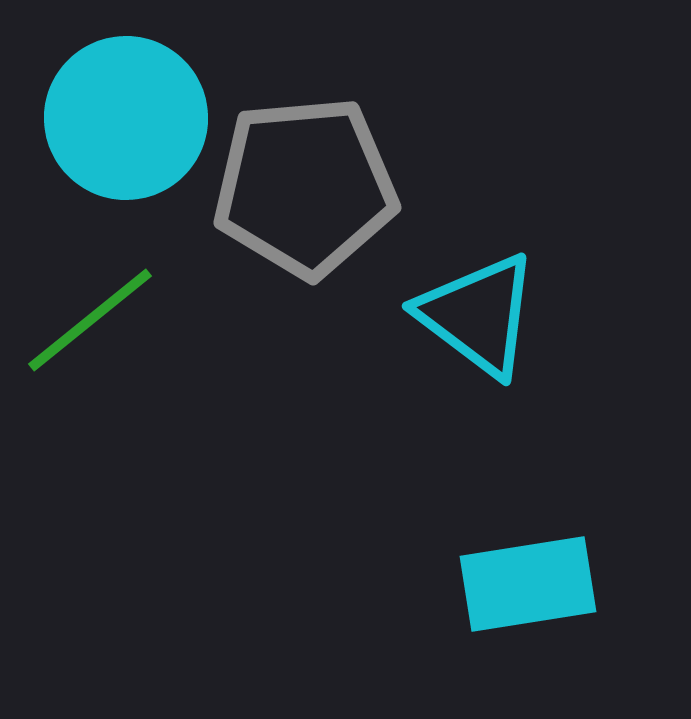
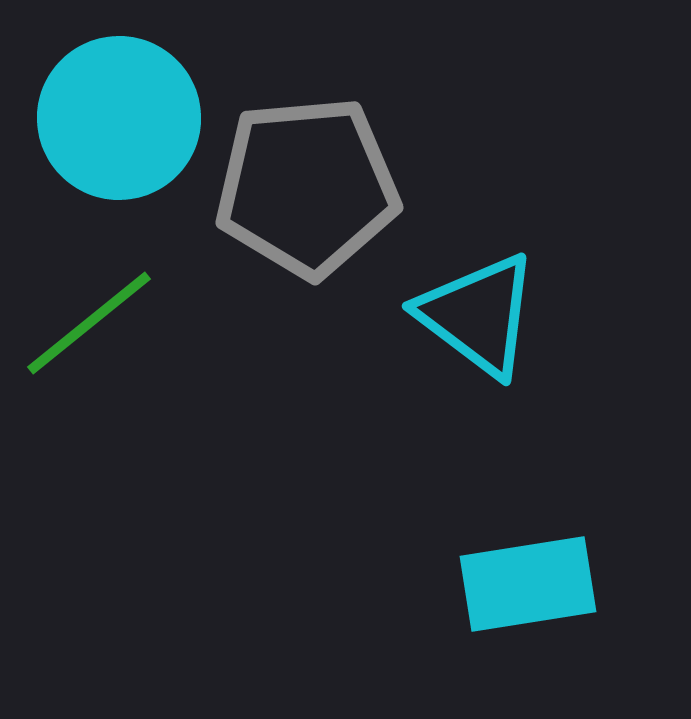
cyan circle: moved 7 px left
gray pentagon: moved 2 px right
green line: moved 1 px left, 3 px down
